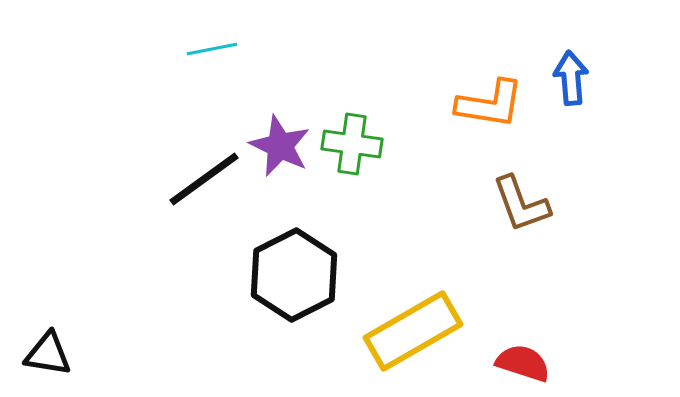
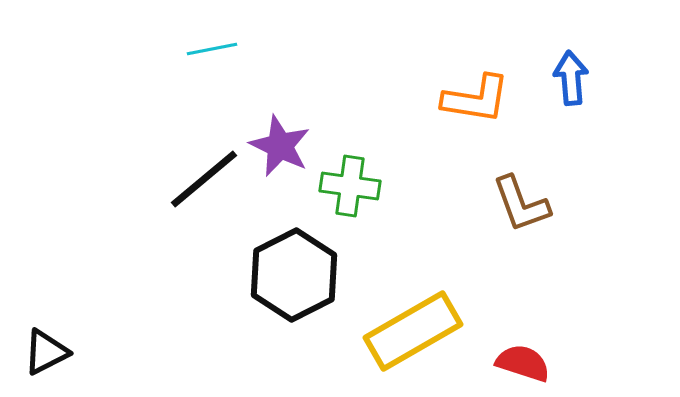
orange L-shape: moved 14 px left, 5 px up
green cross: moved 2 px left, 42 px down
black line: rotated 4 degrees counterclockwise
black triangle: moved 2 px left, 2 px up; rotated 36 degrees counterclockwise
